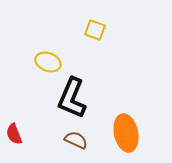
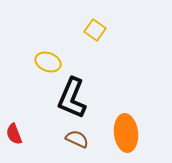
yellow square: rotated 15 degrees clockwise
orange ellipse: rotated 6 degrees clockwise
brown semicircle: moved 1 px right, 1 px up
